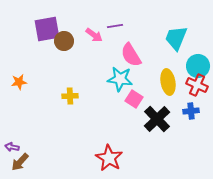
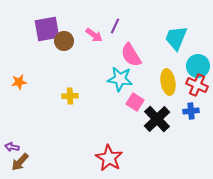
purple line: rotated 56 degrees counterclockwise
pink square: moved 1 px right, 3 px down
